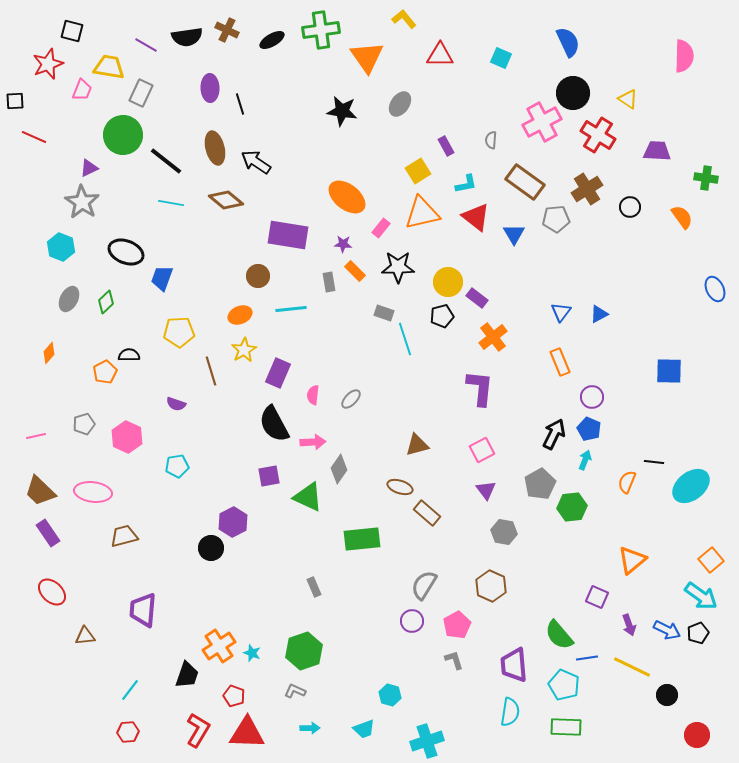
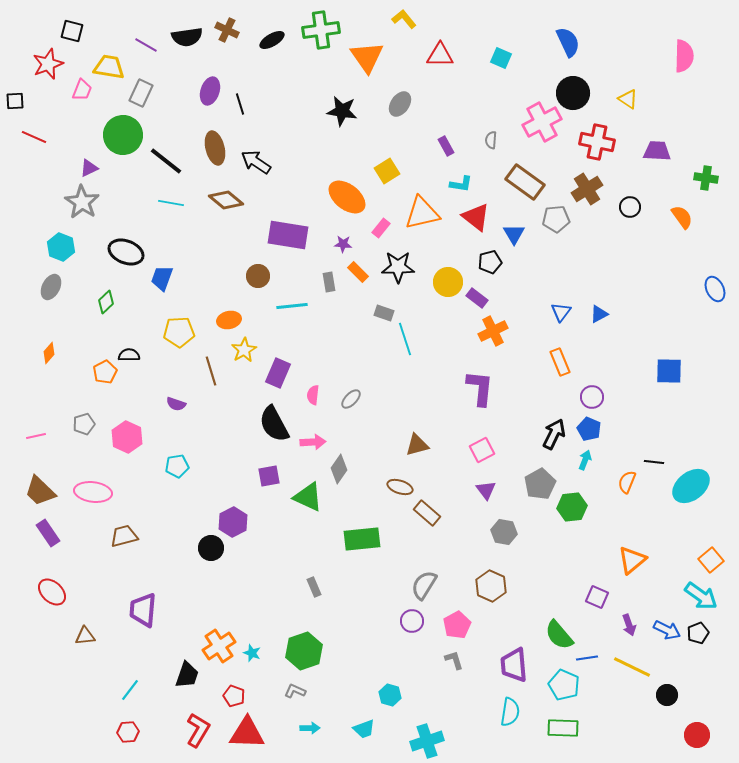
purple ellipse at (210, 88): moved 3 px down; rotated 20 degrees clockwise
red cross at (598, 135): moved 1 px left, 7 px down; rotated 20 degrees counterclockwise
yellow square at (418, 171): moved 31 px left
cyan L-shape at (466, 184): moved 5 px left; rotated 20 degrees clockwise
orange rectangle at (355, 271): moved 3 px right, 1 px down
gray ellipse at (69, 299): moved 18 px left, 12 px up
cyan line at (291, 309): moved 1 px right, 3 px up
orange ellipse at (240, 315): moved 11 px left, 5 px down; rotated 10 degrees clockwise
black pentagon at (442, 316): moved 48 px right, 54 px up
orange cross at (493, 337): moved 6 px up; rotated 12 degrees clockwise
green rectangle at (566, 727): moved 3 px left, 1 px down
